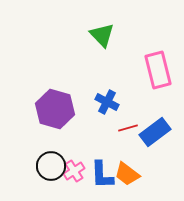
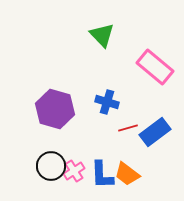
pink rectangle: moved 3 px left, 3 px up; rotated 36 degrees counterclockwise
blue cross: rotated 10 degrees counterclockwise
